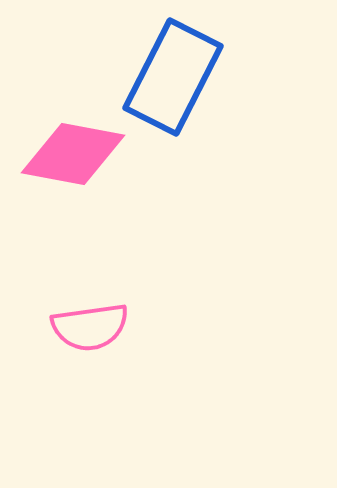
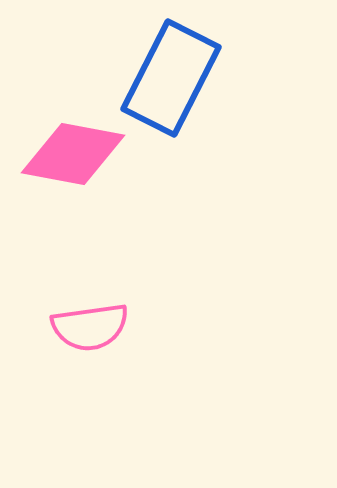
blue rectangle: moved 2 px left, 1 px down
